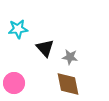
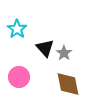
cyan star: moved 1 px left; rotated 30 degrees counterclockwise
gray star: moved 6 px left, 4 px up; rotated 28 degrees clockwise
pink circle: moved 5 px right, 6 px up
